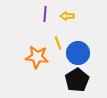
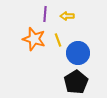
yellow line: moved 3 px up
orange star: moved 3 px left, 18 px up; rotated 10 degrees clockwise
black pentagon: moved 1 px left, 2 px down
